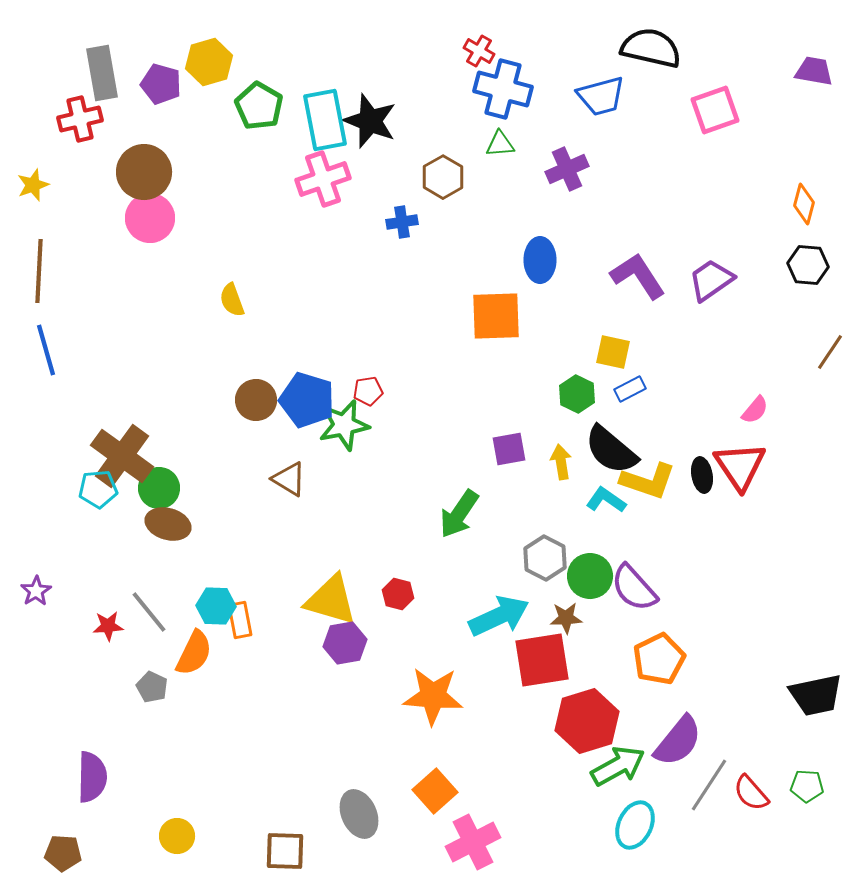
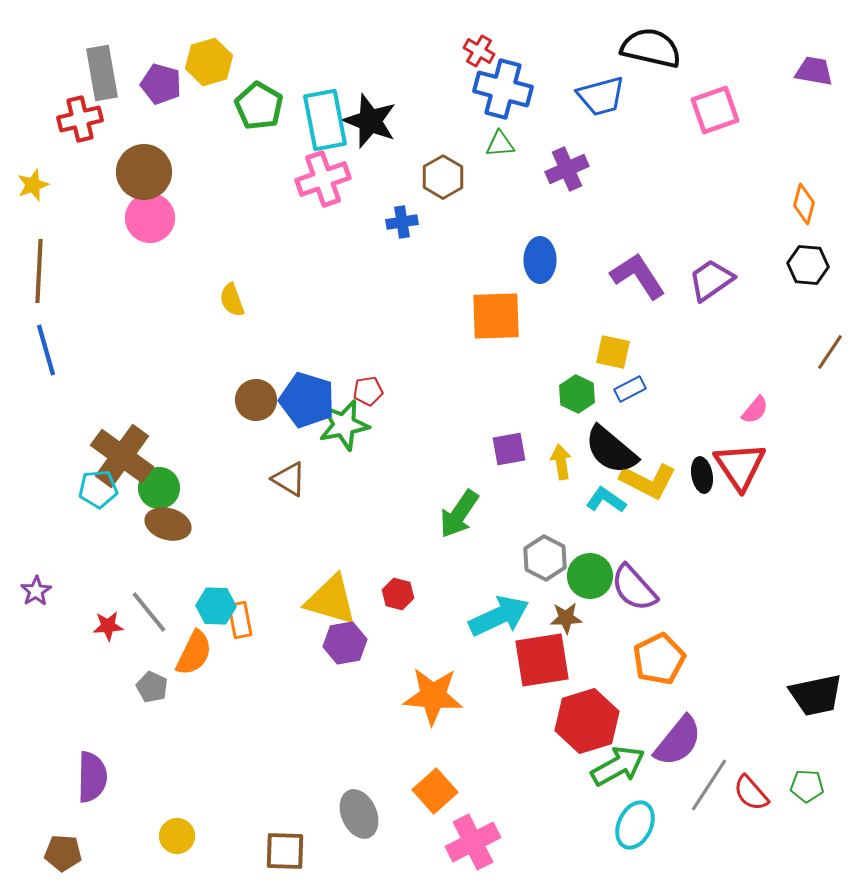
yellow L-shape at (648, 481): rotated 8 degrees clockwise
